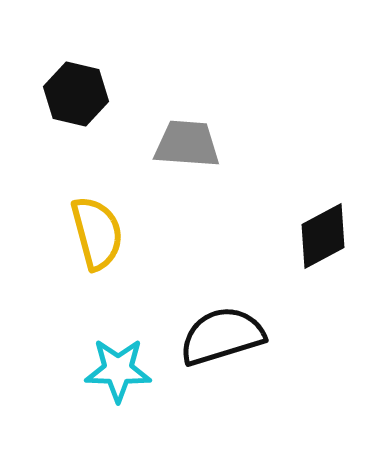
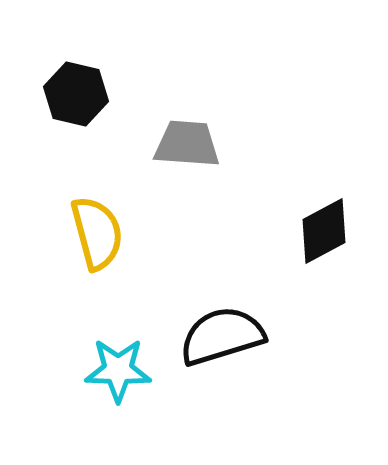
black diamond: moved 1 px right, 5 px up
